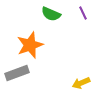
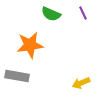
orange star: rotated 12 degrees clockwise
gray rectangle: moved 3 px down; rotated 30 degrees clockwise
